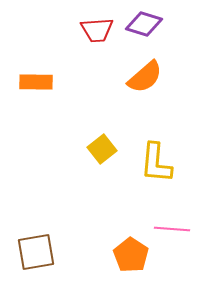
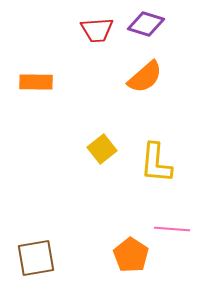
purple diamond: moved 2 px right
brown square: moved 6 px down
